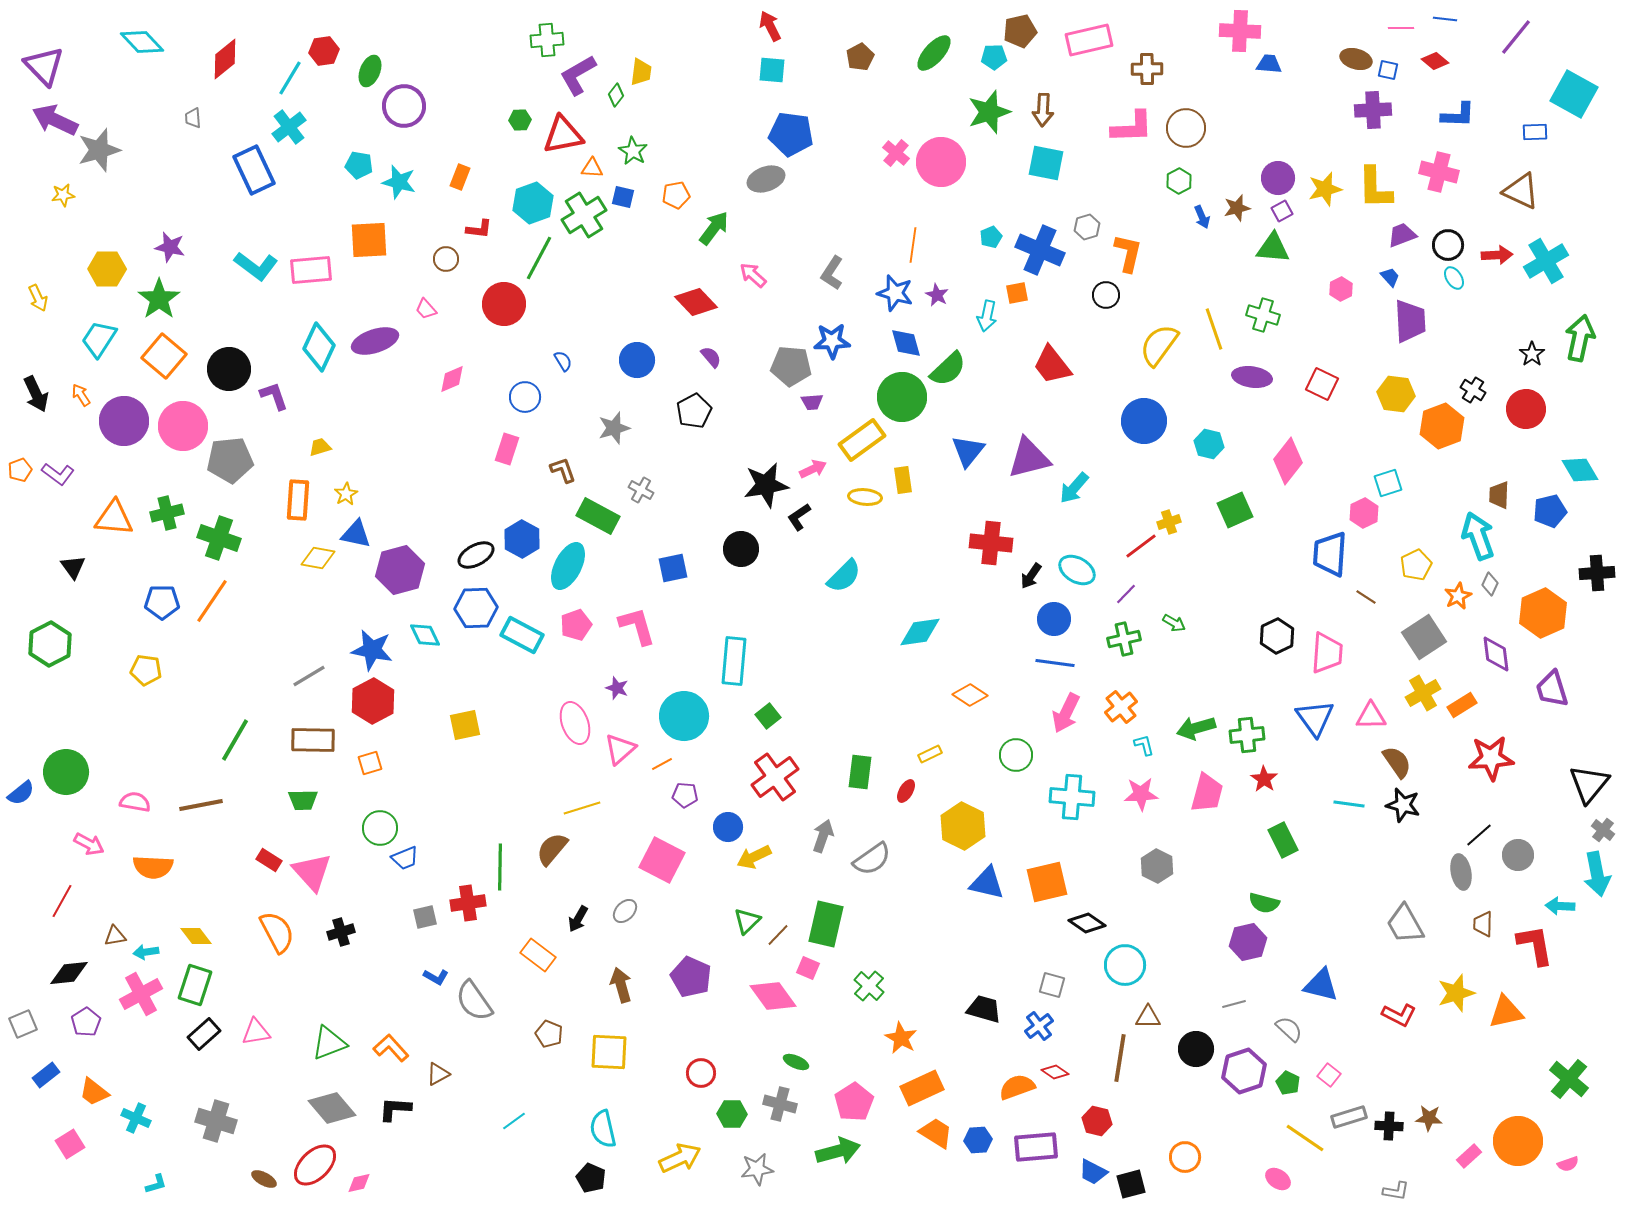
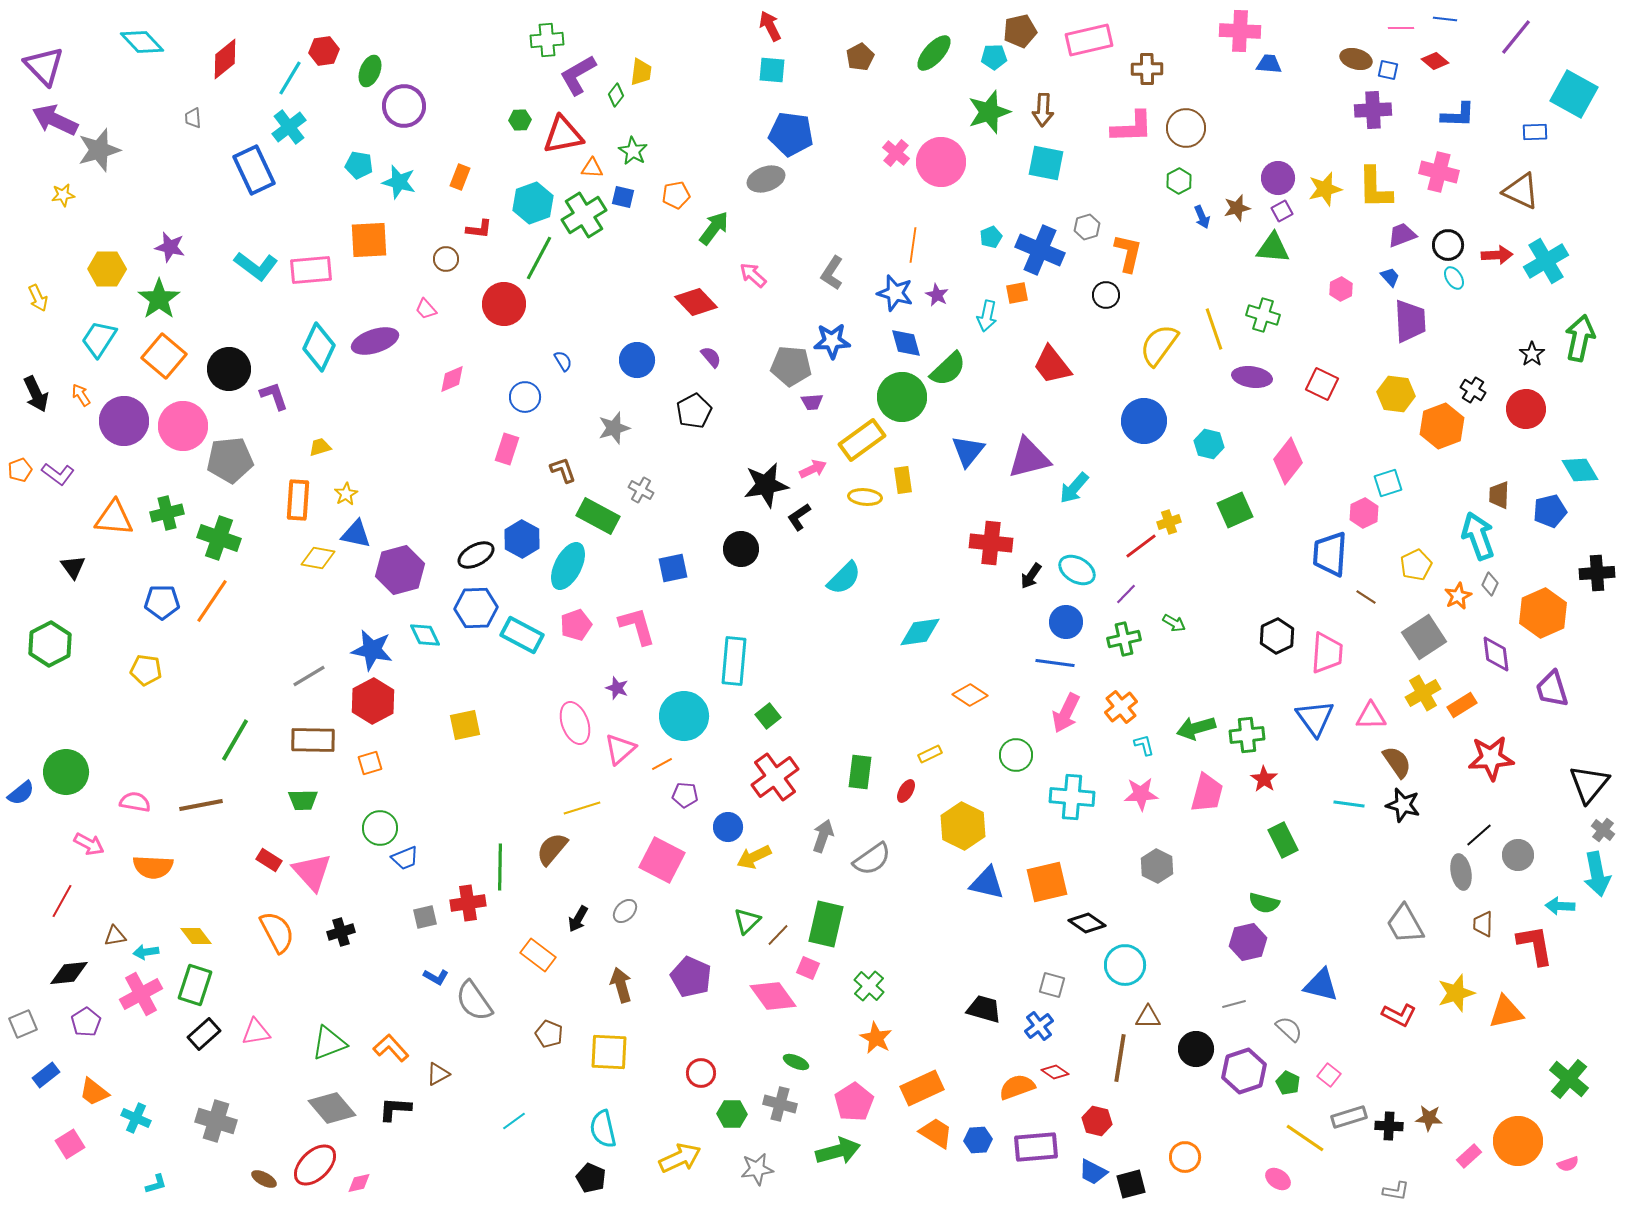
cyan semicircle at (844, 576): moved 2 px down
blue circle at (1054, 619): moved 12 px right, 3 px down
orange star at (901, 1038): moved 25 px left
